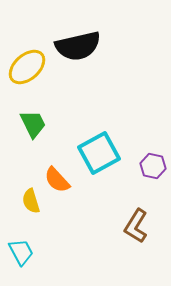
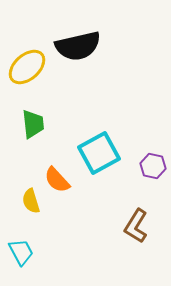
green trapezoid: rotated 20 degrees clockwise
